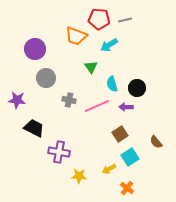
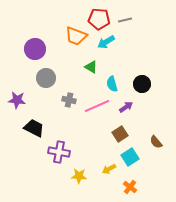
cyan arrow: moved 3 px left, 3 px up
green triangle: rotated 24 degrees counterclockwise
black circle: moved 5 px right, 4 px up
purple arrow: rotated 144 degrees clockwise
orange cross: moved 3 px right, 1 px up
